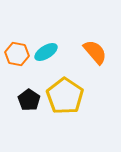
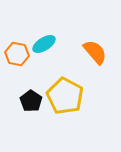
cyan ellipse: moved 2 px left, 8 px up
yellow pentagon: rotated 6 degrees counterclockwise
black pentagon: moved 2 px right, 1 px down
